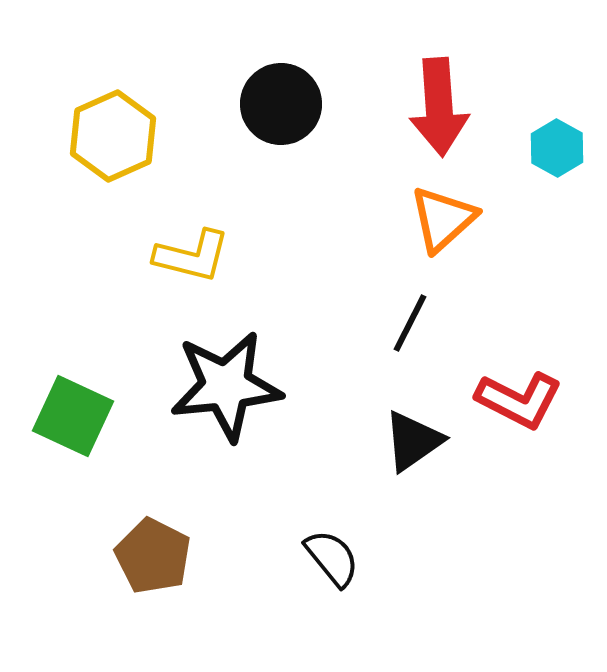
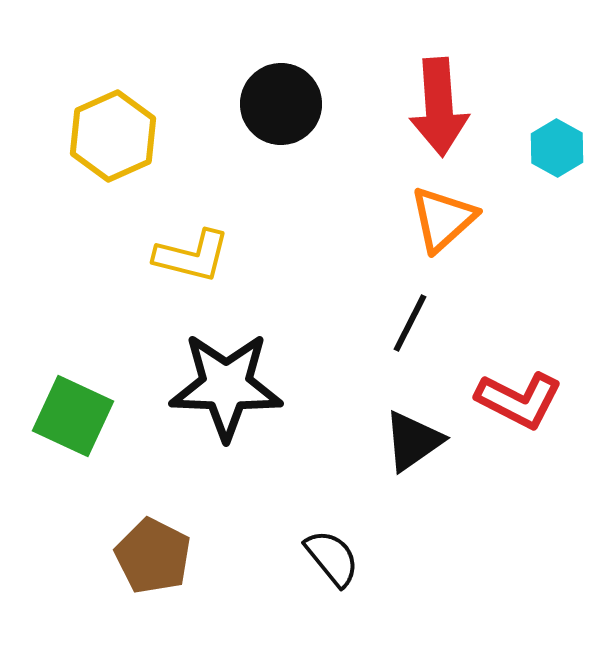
black star: rotated 8 degrees clockwise
